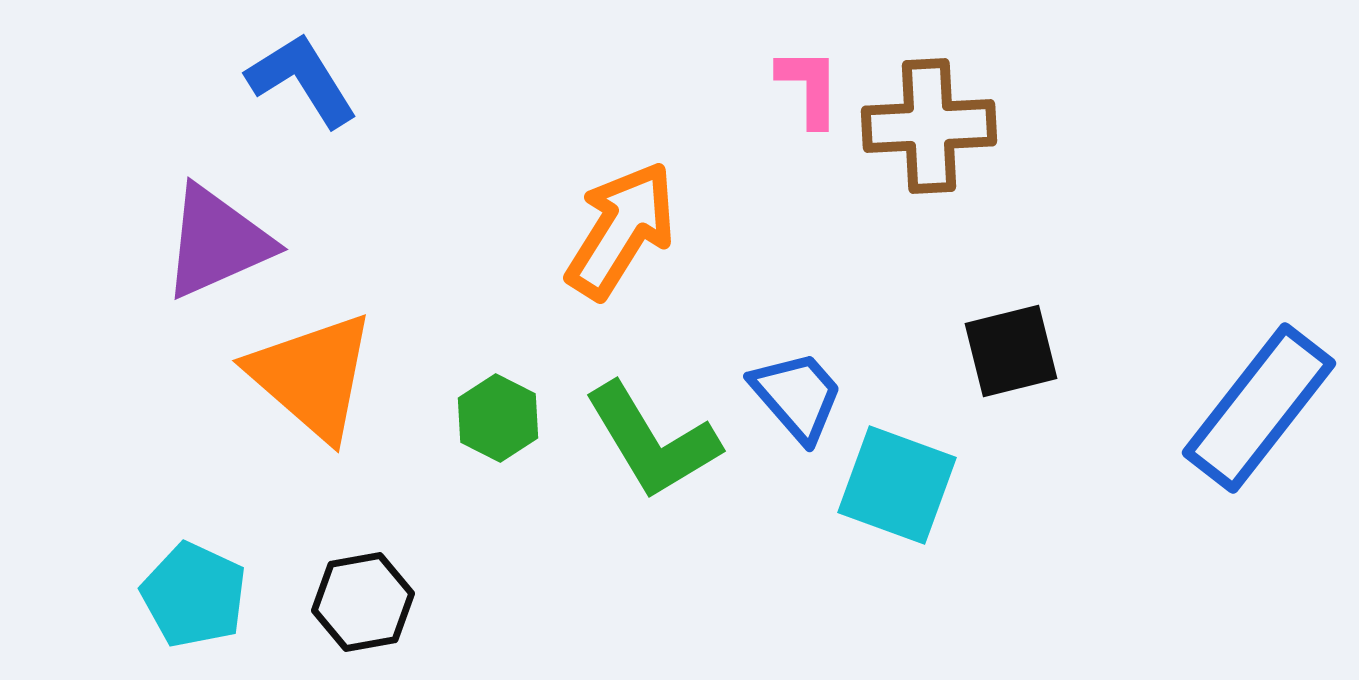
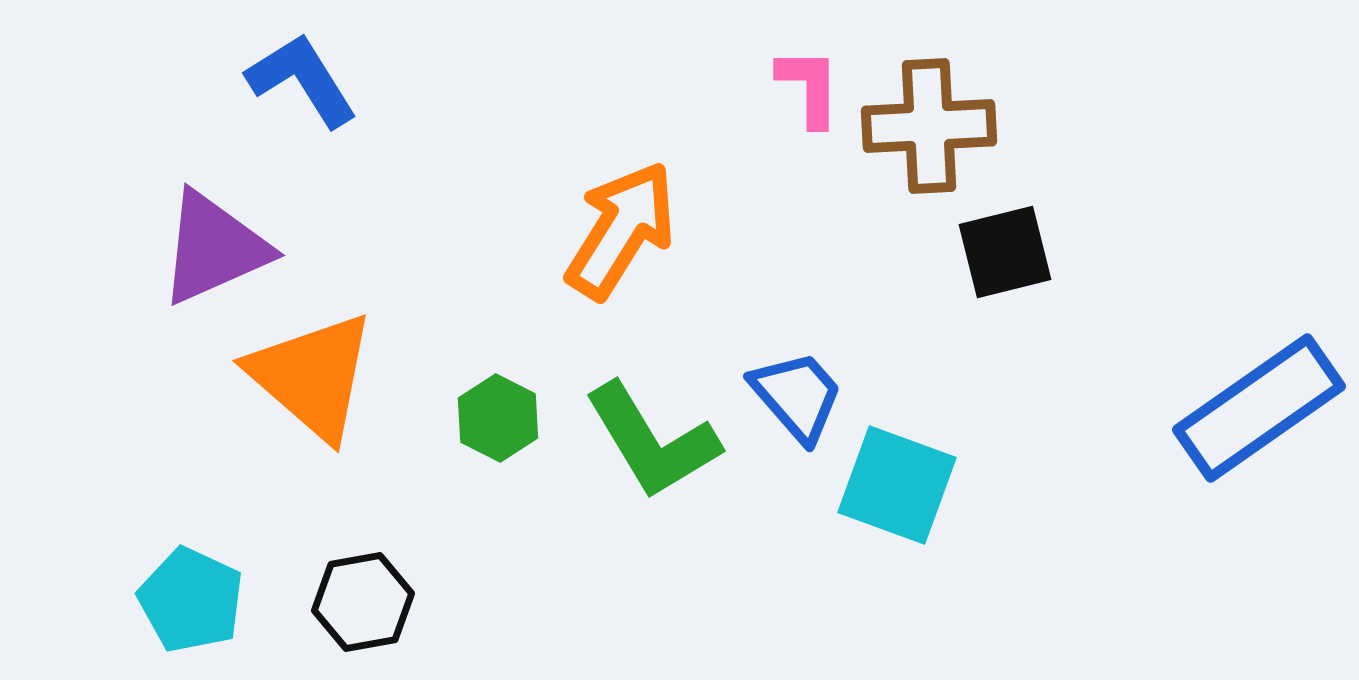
purple triangle: moved 3 px left, 6 px down
black square: moved 6 px left, 99 px up
blue rectangle: rotated 17 degrees clockwise
cyan pentagon: moved 3 px left, 5 px down
